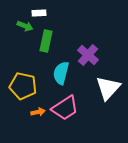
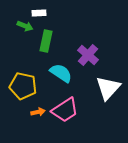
cyan semicircle: rotated 110 degrees clockwise
pink trapezoid: moved 2 px down
